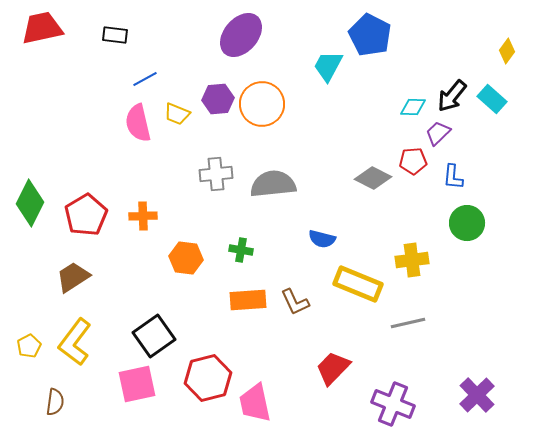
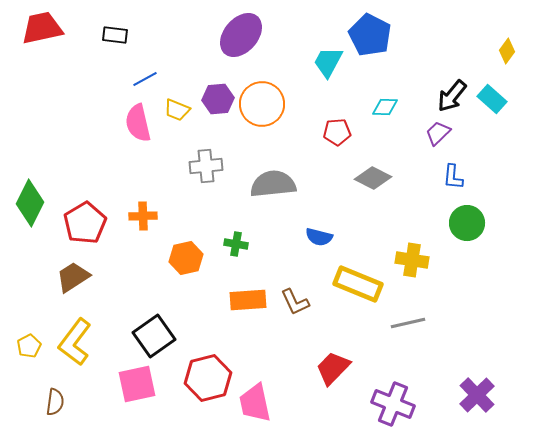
cyan trapezoid at (328, 66): moved 4 px up
cyan diamond at (413, 107): moved 28 px left
yellow trapezoid at (177, 114): moved 4 px up
red pentagon at (413, 161): moved 76 px left, 29 px up
gray cross at (216, 174): moved 10 px left, 8 px up
red pentagon at (86, 215): moved 1 px left, 8 px down
blue semicircle at (322, 239): moved 3 px left, 2 px up
green cross at (241, 250): moved 5 px left, 6 px up
orange hexagon at (186, 258): rotated 20 degrees counterclockwise
yellow cross at (412, 260): rotated 16 degrees clockwise
